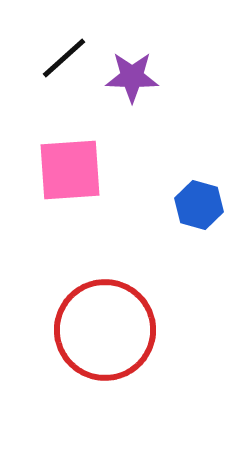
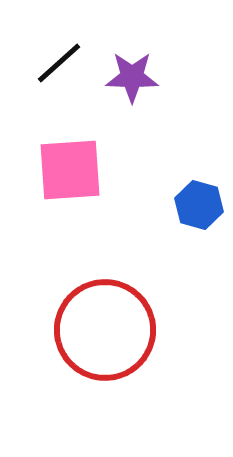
black line: moved 5 px left, 5 px down
